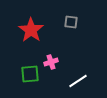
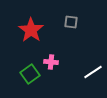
pink cross: rotated 24 degrees clockwise
green square: rotated 30 degrees counterclockwise
white line: moved 15 px right, 9 px up
